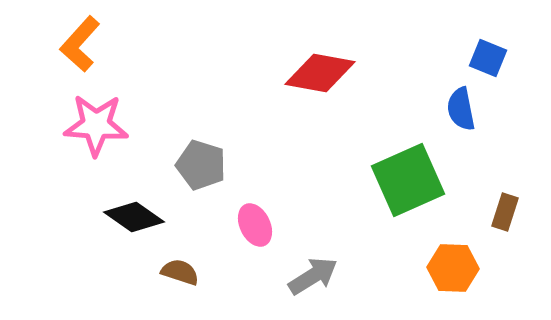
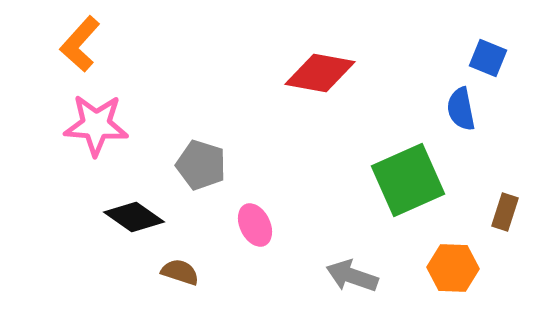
gray arrow: moved 39 px right; rotated 129 degrees counterclockwise
